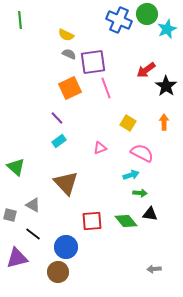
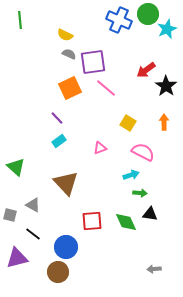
green circle: moved 1 px right
yellow semicircle: moved 1 px left
pink line: rotated 30 degrees counterclockwise
pink semicircle: moved 1 px right, 1 px up
green diamond: moved 1 px down; rotated 15 degrees clockwise
